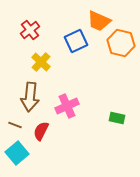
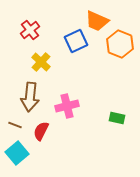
orange trapezoid: moved 2 px left
orange hexagon: moved 1 px left, 1 px down; rotated 8 degrees clockwise
pink cross: rotated 10 degrees clockwise
